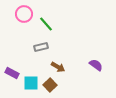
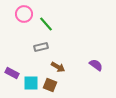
brown square: rotated 24 degrees counterclockwise
